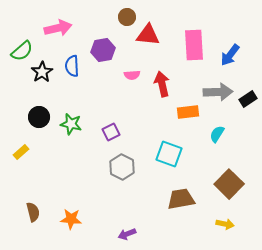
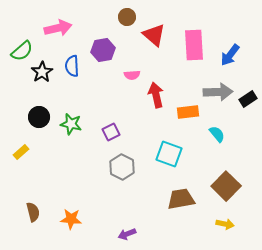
red triangle: moved 6 px right; rotated 35 degrees clockwise
red arrow: moved 6 px left, 11 px down
cyan semicircle: rotated 108 degrees clockwise
brown square: moved 3 px left, 2 px down
